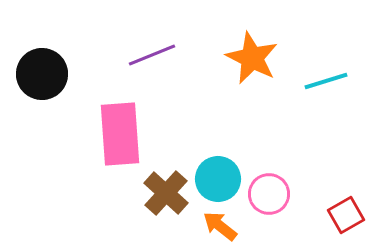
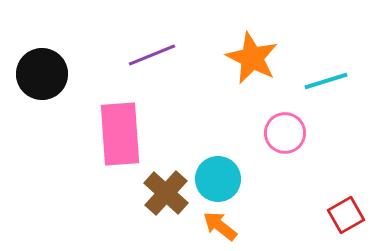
pink circle: moved 16 px right, 61 px up
